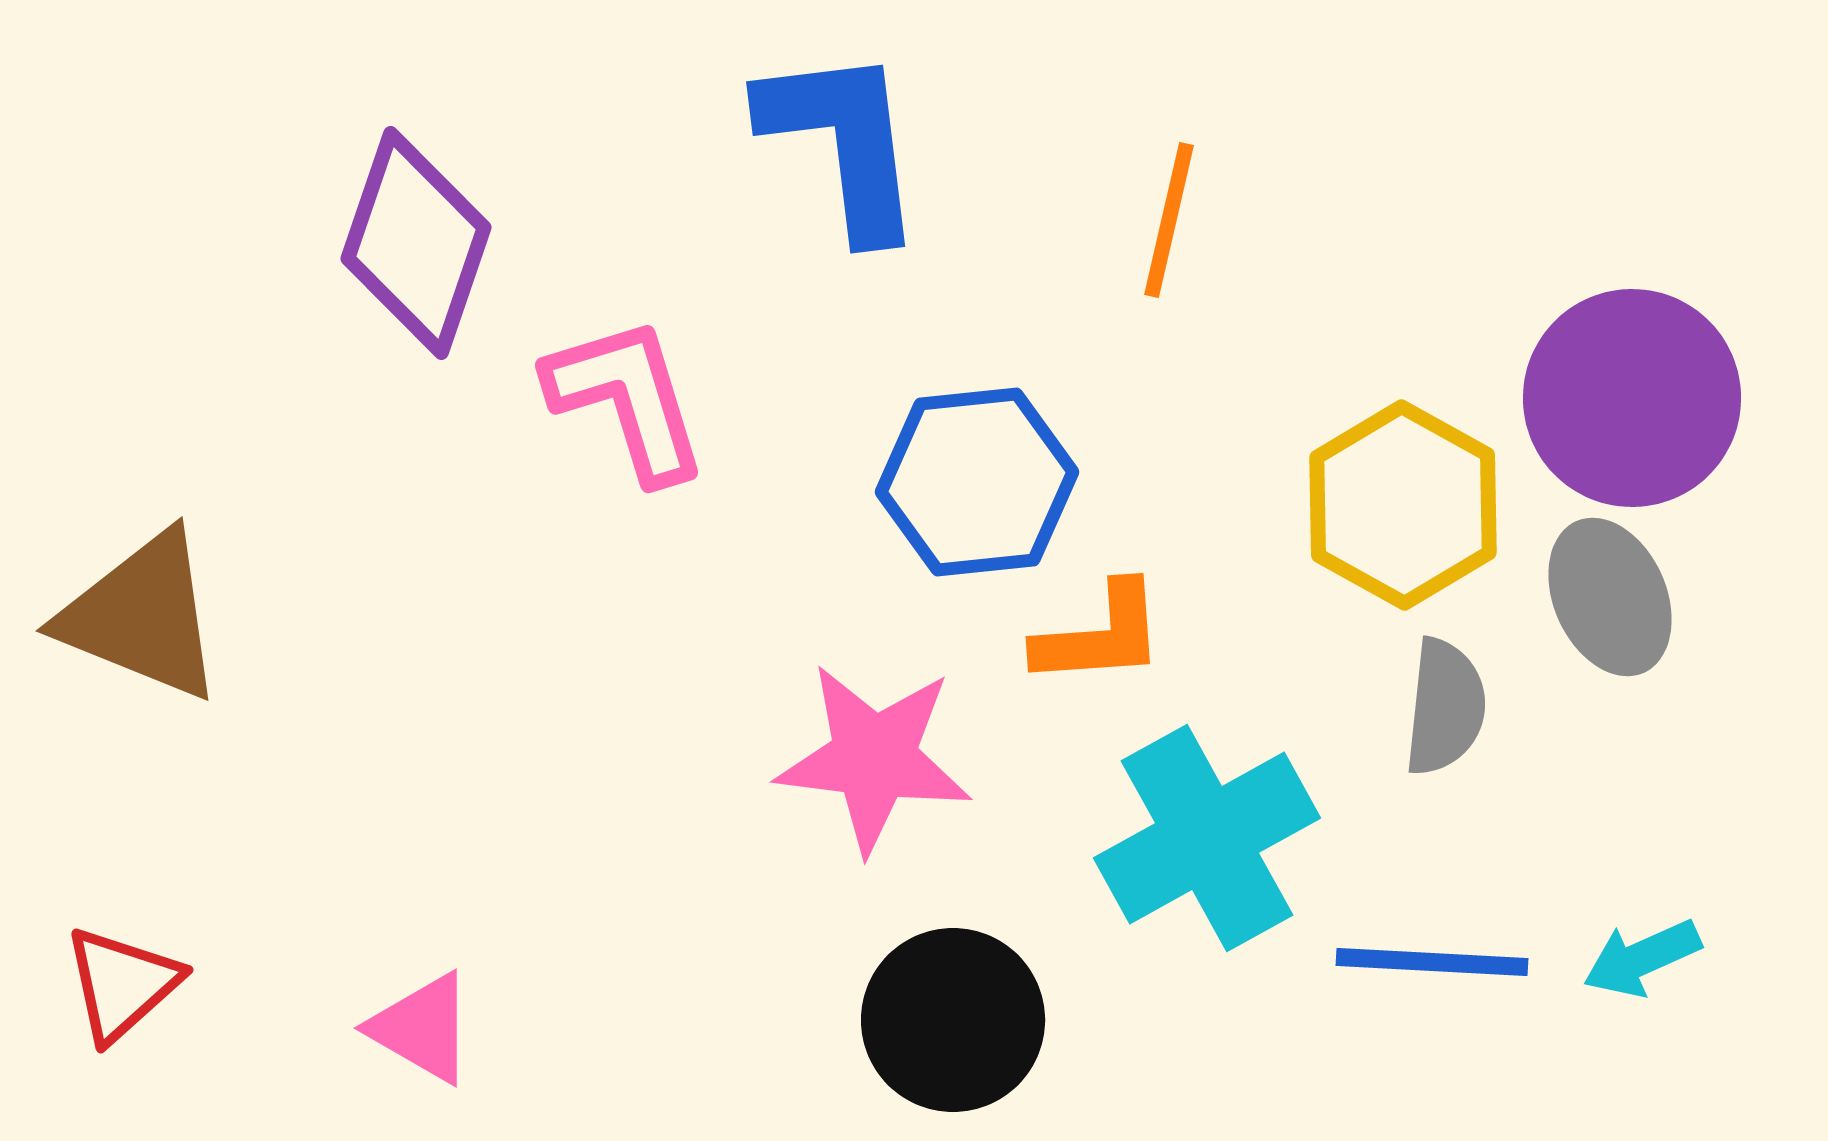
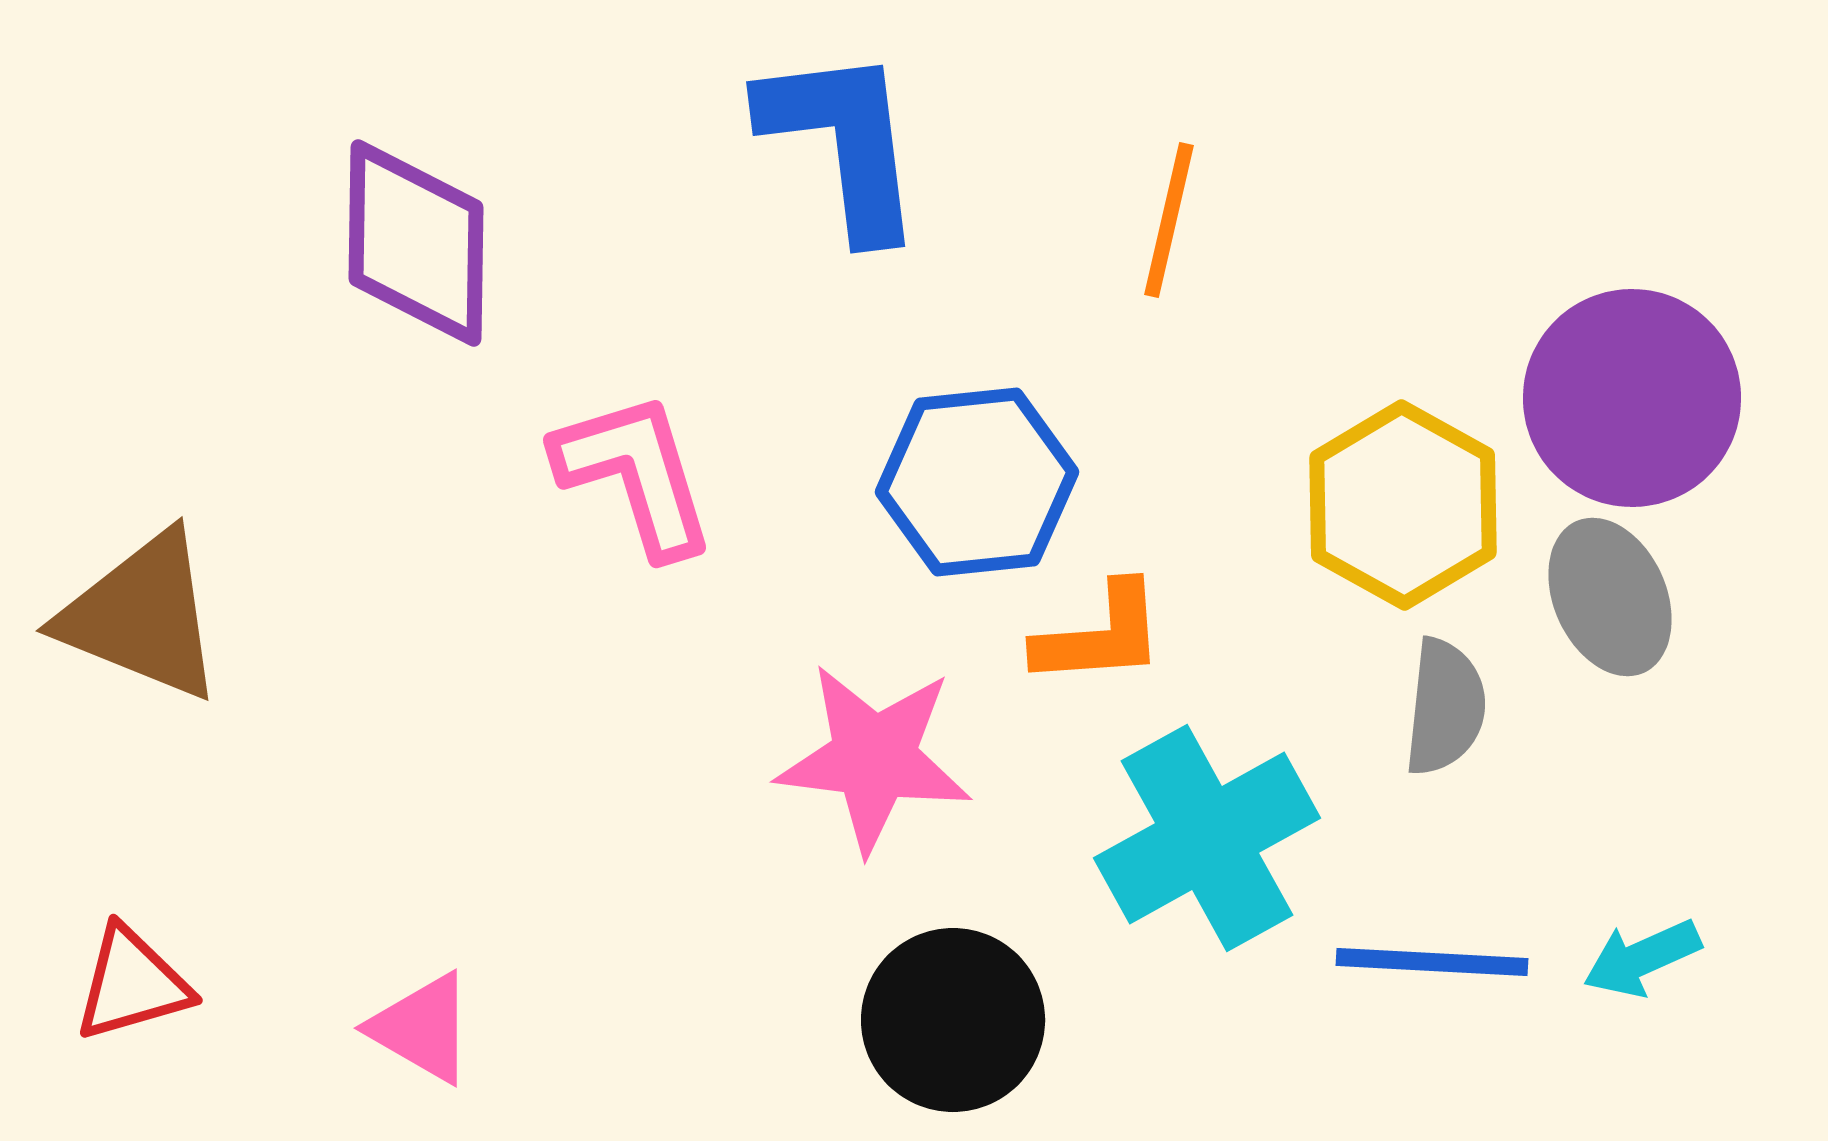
purple diamond: rotated 18 degrees counterclockwise
pink L-shape: moved 8 px right, 75 px down
red triangle: moved 10 px right; rotated 26 degrees clockwise
